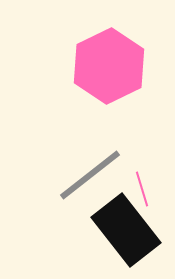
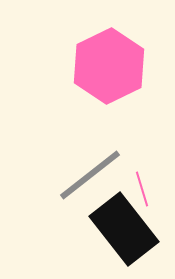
black rectangle: moved 2 px left, 1 px up
